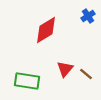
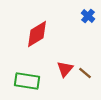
blue cross: rotated 16 degrees counterclockwise
red diamond: moved 9 px left, 4 px down
brown line: moved 1 px left, 1 px up
